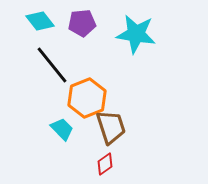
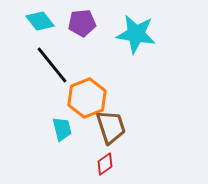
cyan trapezoid: rotated 30 degrees clockwise
